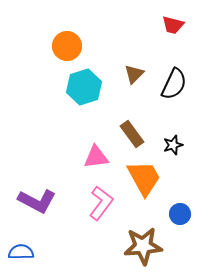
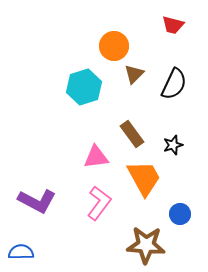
orange circle: moved 47 px right
pink L-shape: moved 2 px left
brown star: moved 3 px right, 1 px up; rotated 9 degrees clockwise
